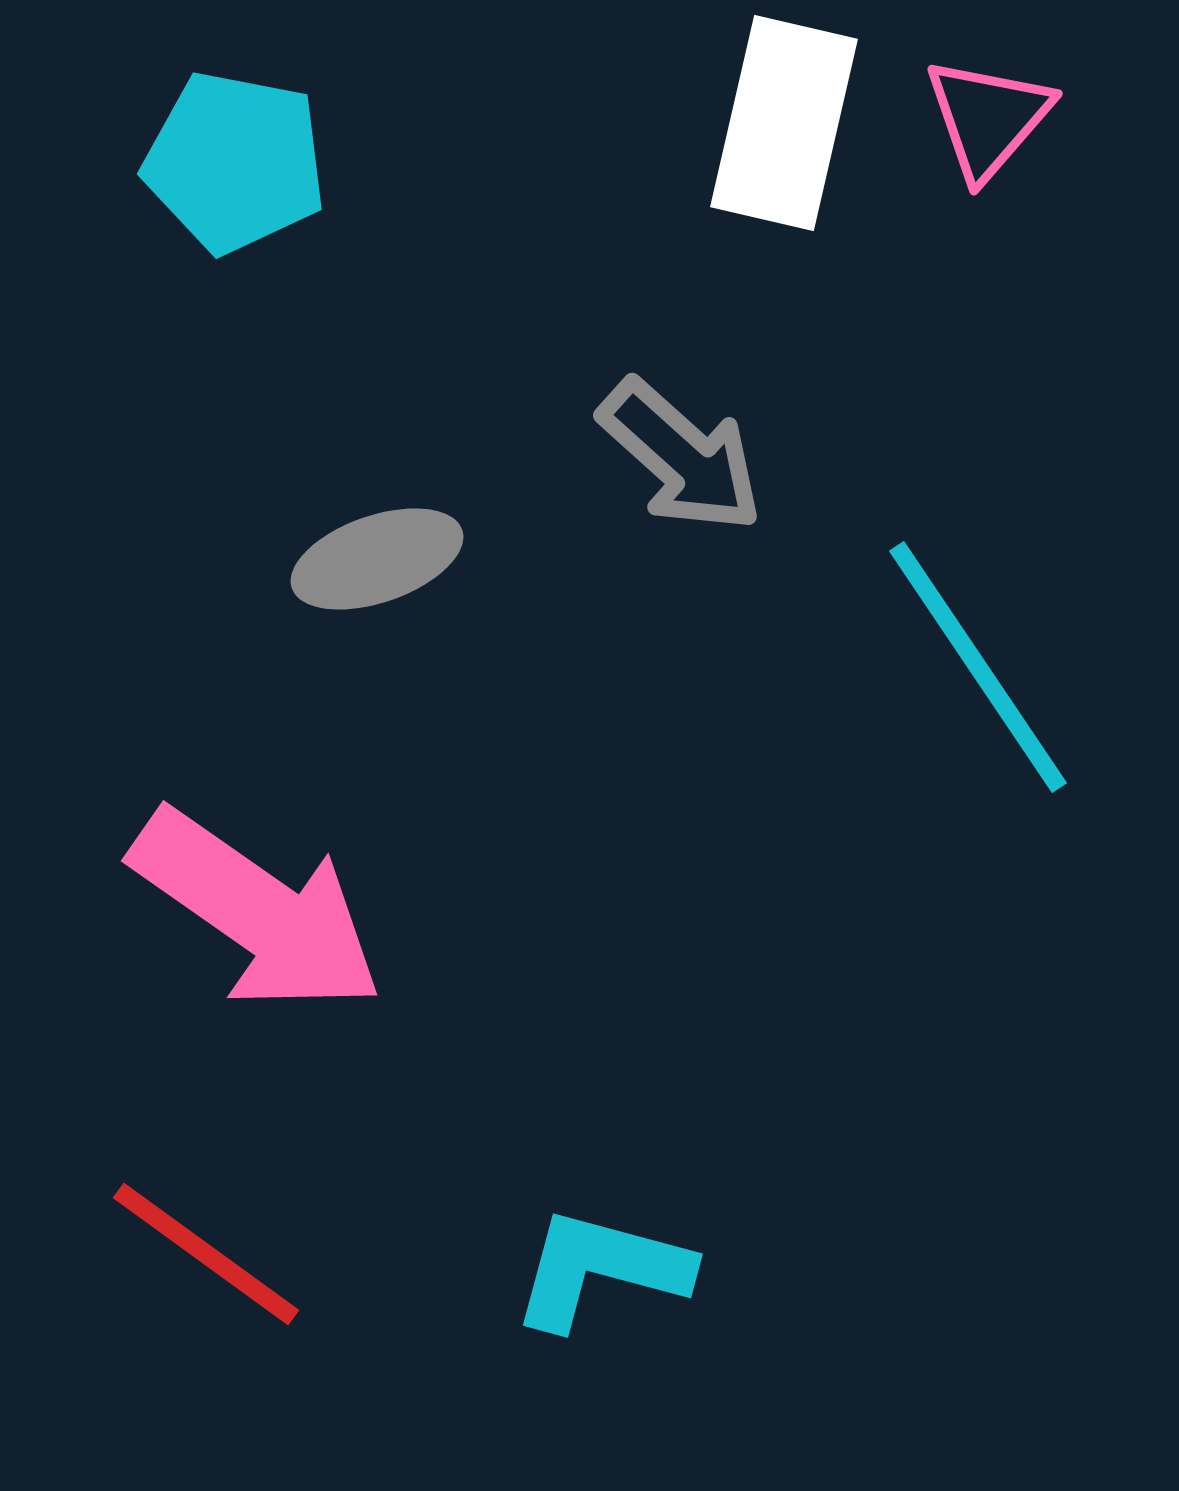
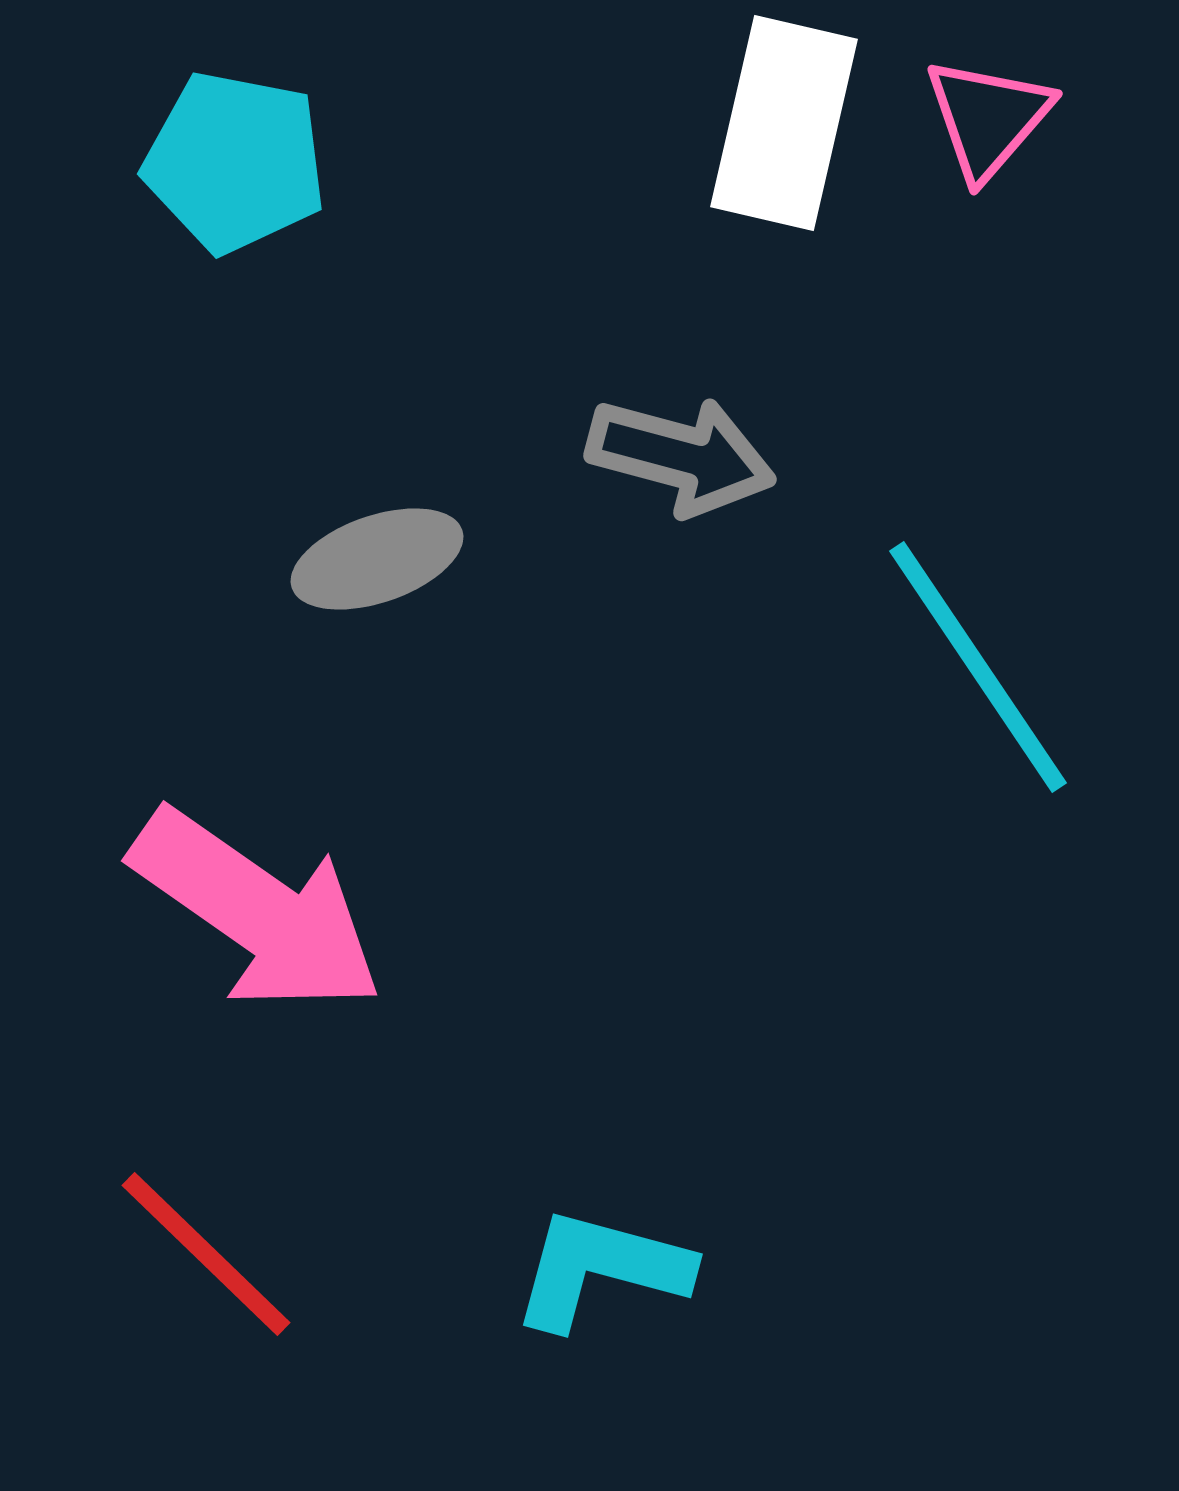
gray arrow: rotated 27 degrees counterclockwise
red line: rotated 8 degrees clockwise
